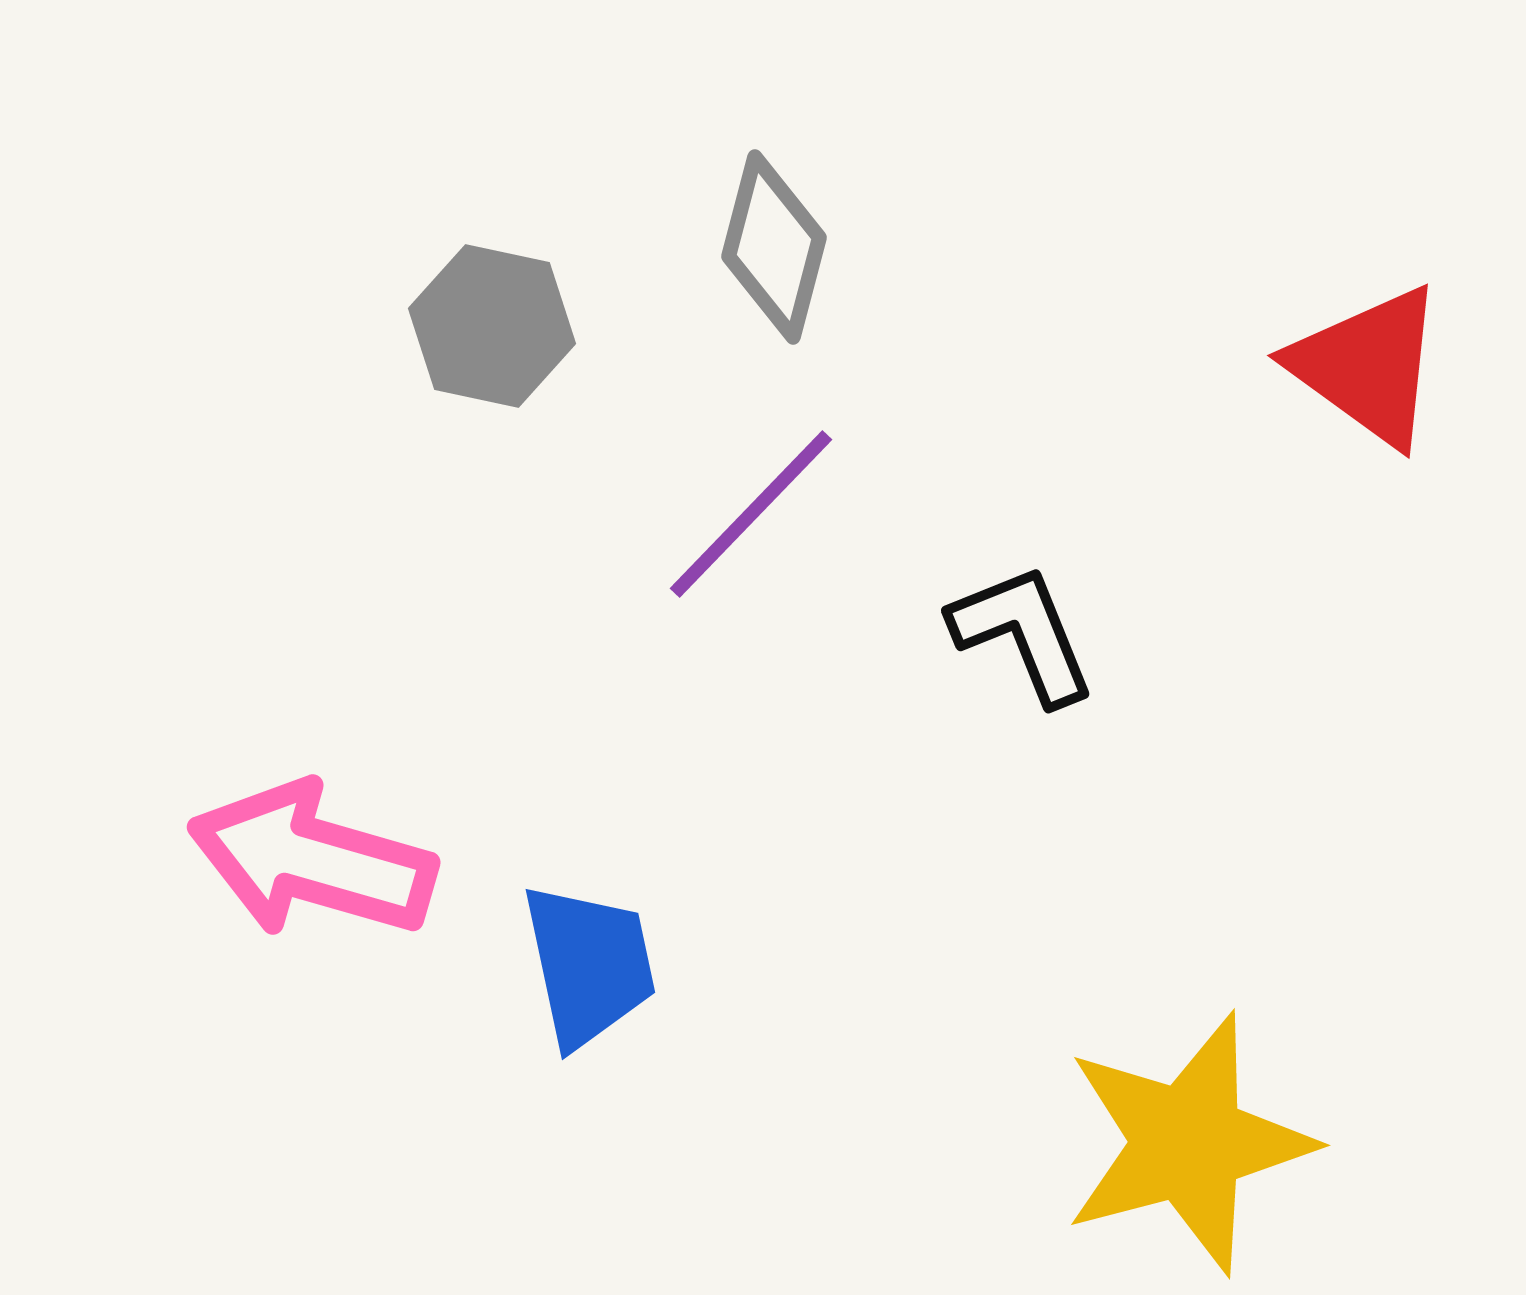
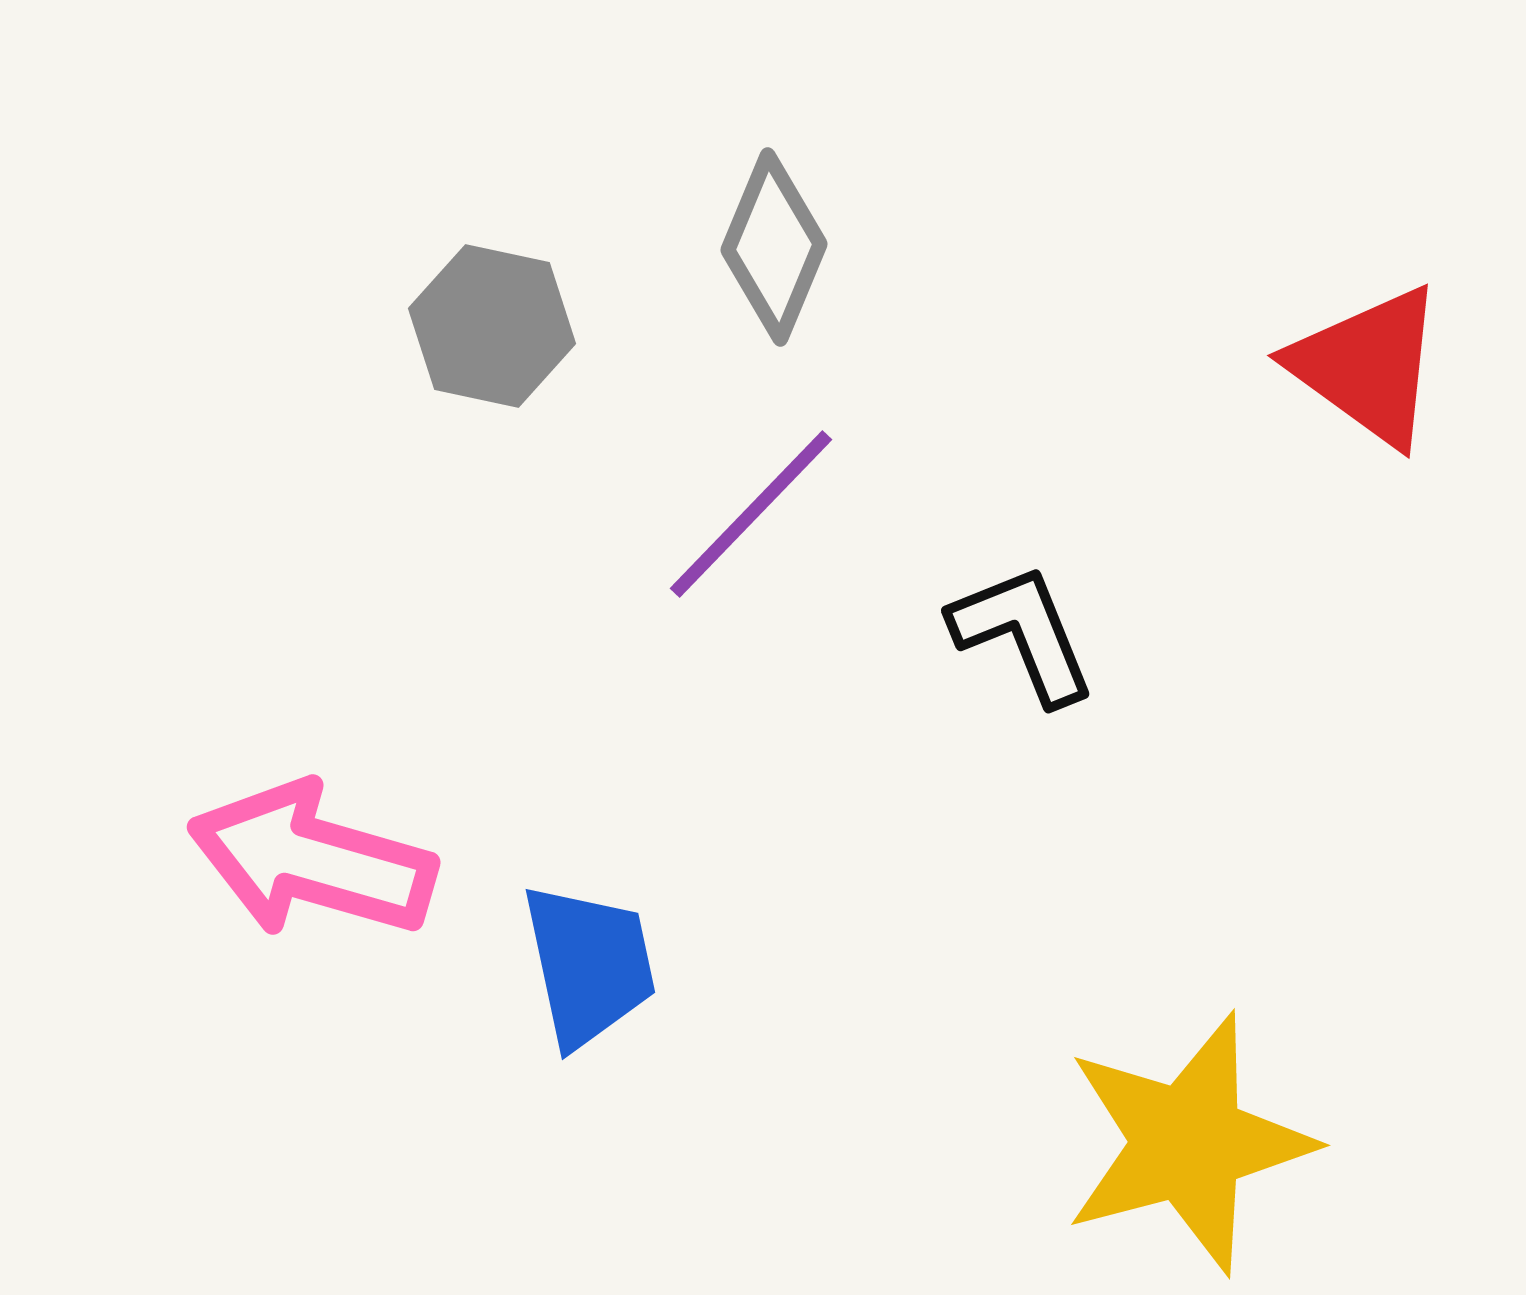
gray diamond: rotated 8 degrees clockwise
